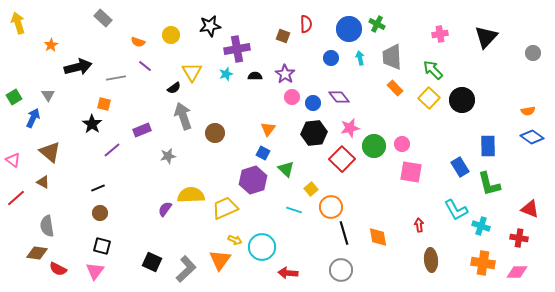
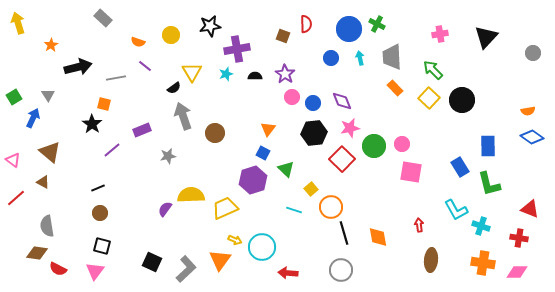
purple diamond at (339, 97): moved 3 px right, 4 px down; rotated 15 degrees clockwise
brown ellipse at (431, 260): rotated 10 degrees clockwise
